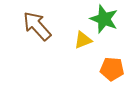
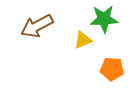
green star: rotated 24 degrees counterclockwise
brown arrow: rotated 76 degrees counterclockwise
